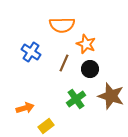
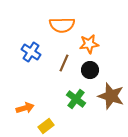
orange star: moved 3 px right; rotated 30 degrees counterclockwise
black circle: moved 1 px down
green cross: rotated 18 degrees counterclockwise
